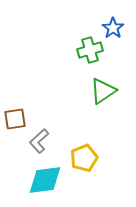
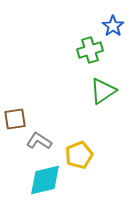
blue star: moved 2 px up
gray L-shape: rotated 75 degrees clockwise
yellow pentagon: moved 5 px left, 3 px up
cyan diamond: rotated 6 degrees counterclockwise
